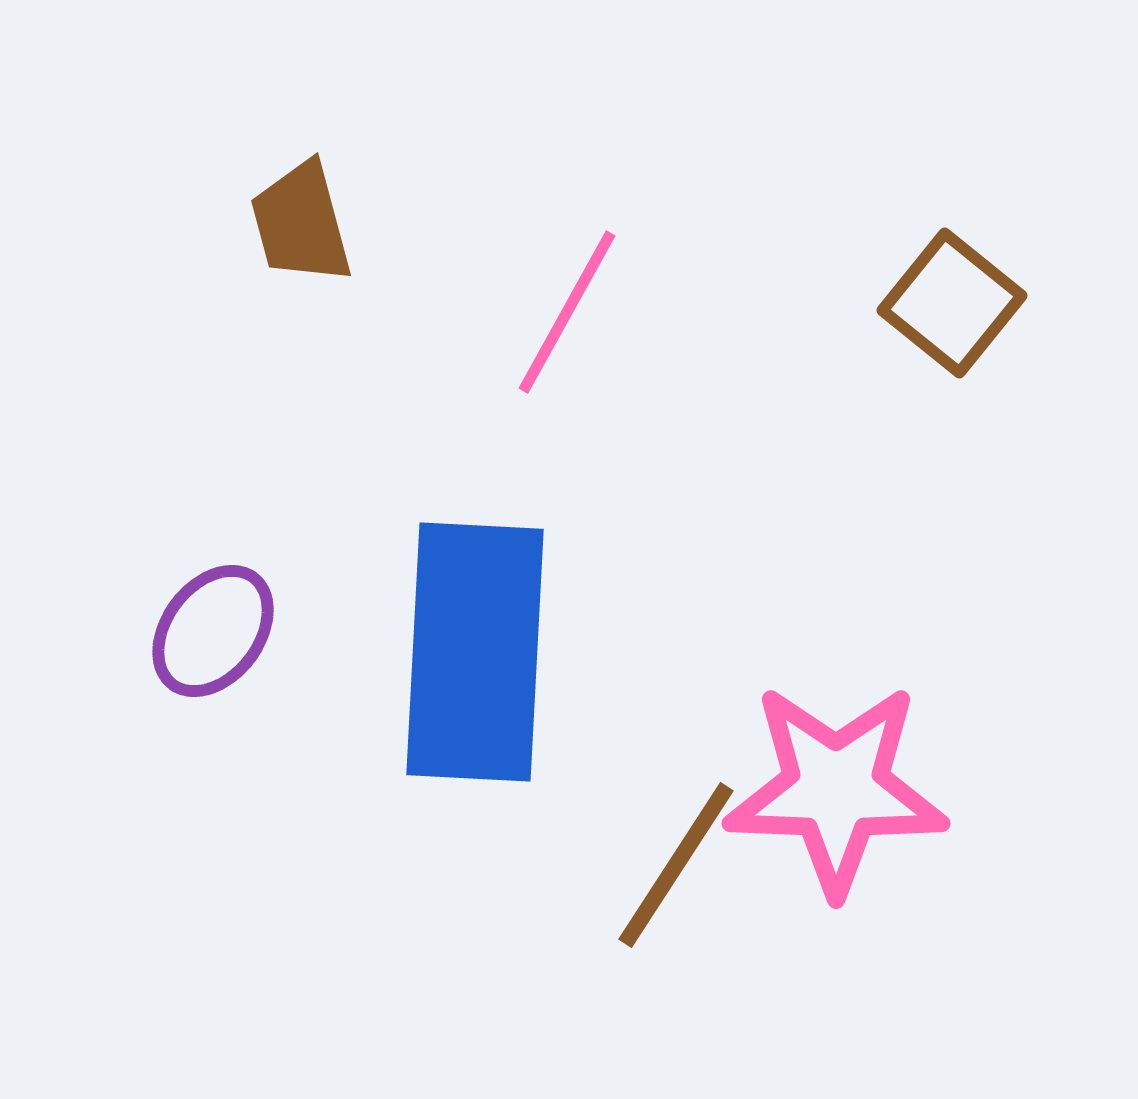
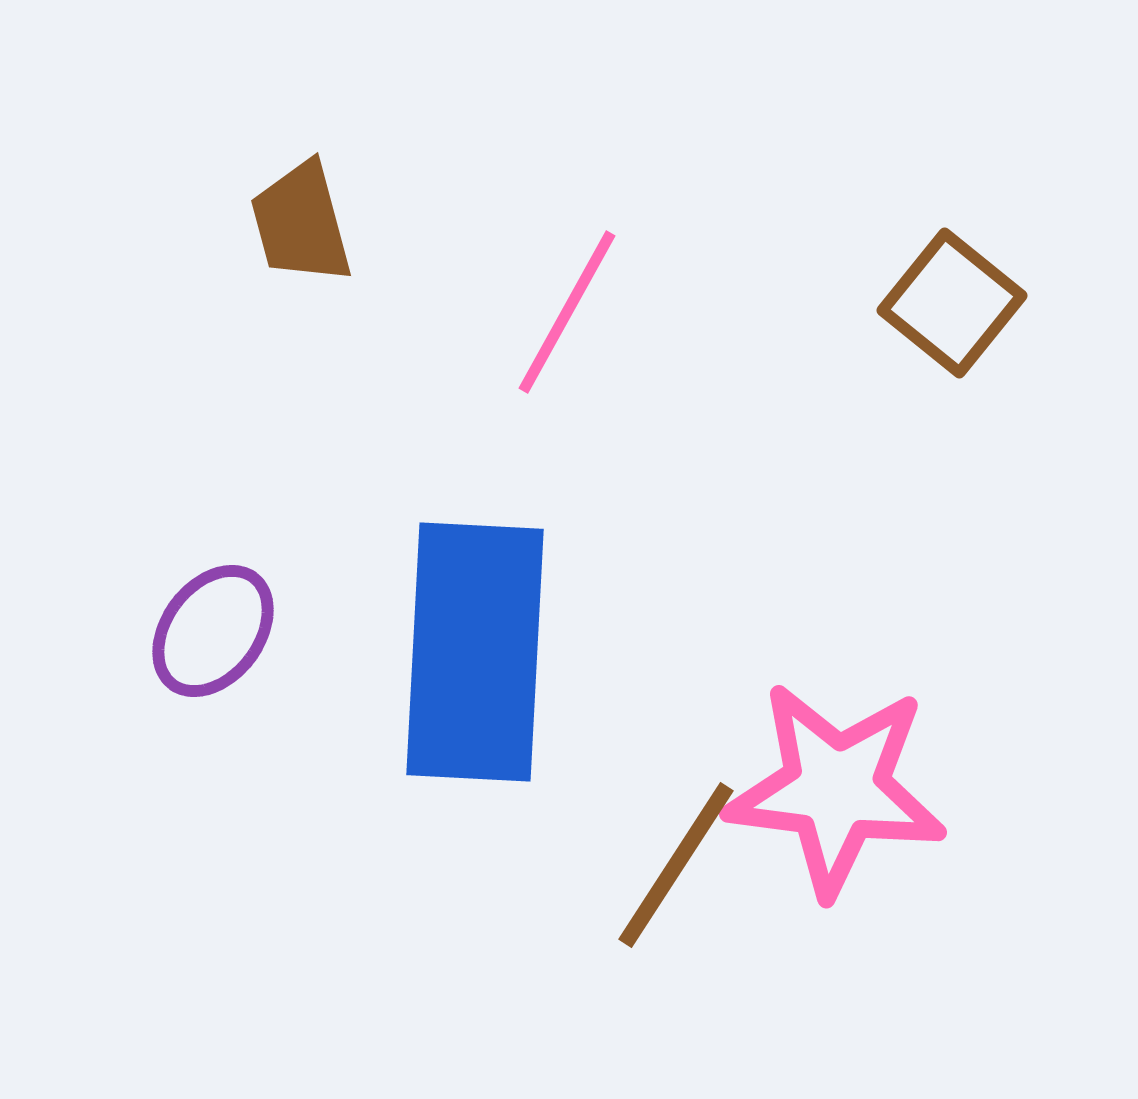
pink star: rotated 5 degrees clockwise
